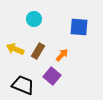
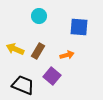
cyan circle: moved 5 px right, 3 px up
orange arrow: moved 5 px right; rotated 32 degrees clockwise
